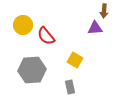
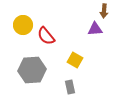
purple triangle: moved 1 px down
